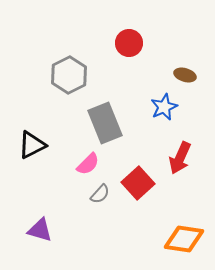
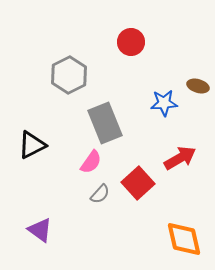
red circle: moved 2 px right, 1 px up
brown ellipse: moved 13 px right, 11 px down
blue star: moved 4 px up; rotated 20 degrees clockwise
red arrow: rotated 144 degrees counterclockwise
pink semicircle: moved 3 px right, 2 px up; rotated 10 degrees counterclockwise
purple triangle: rotated 20 degrees clockwise
orange diamond: rotated 69 degrees clockwise
